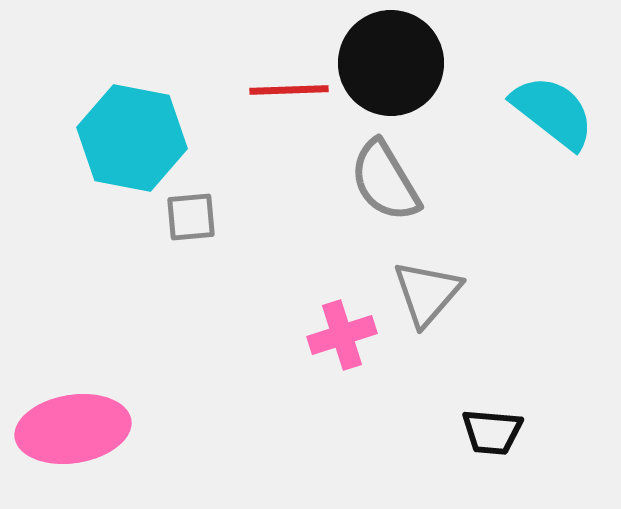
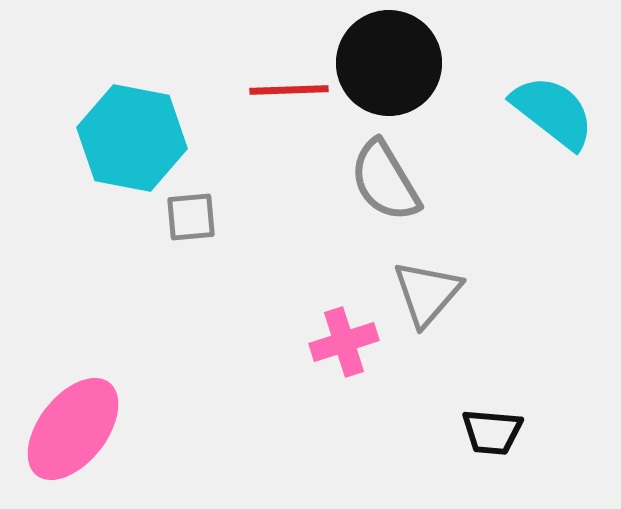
black circle: moved 2 px left
pink cross: moved 2 px right, 7 px down
pink ellipse: rotated 43 degrees counterclockwise
